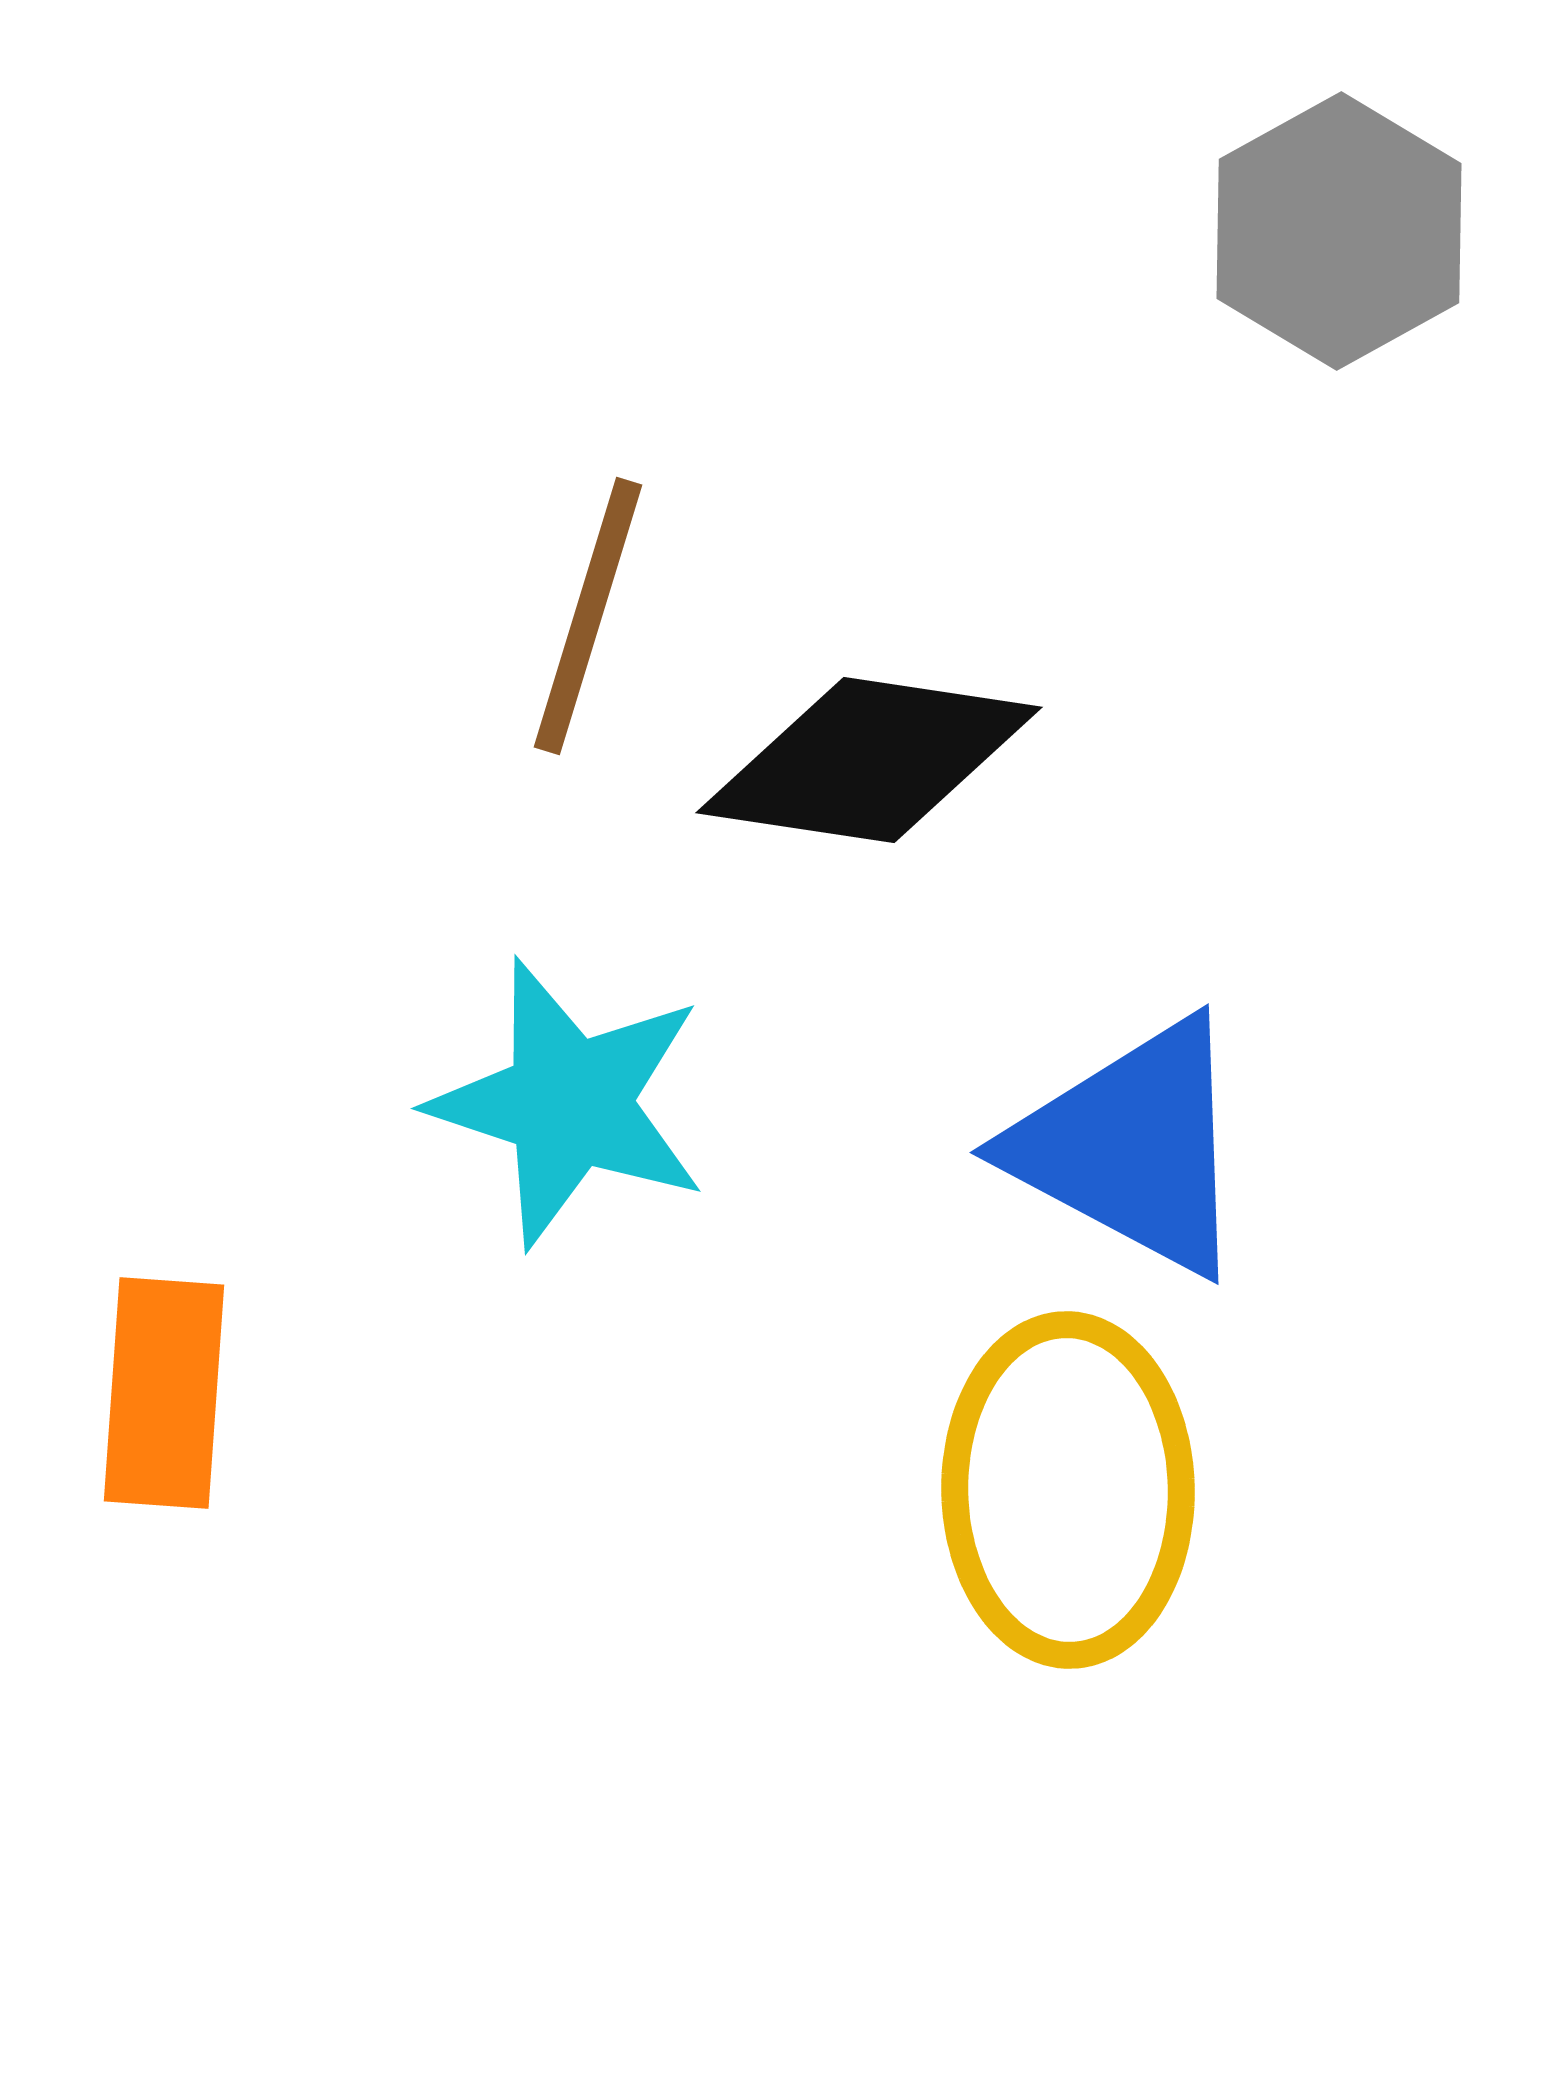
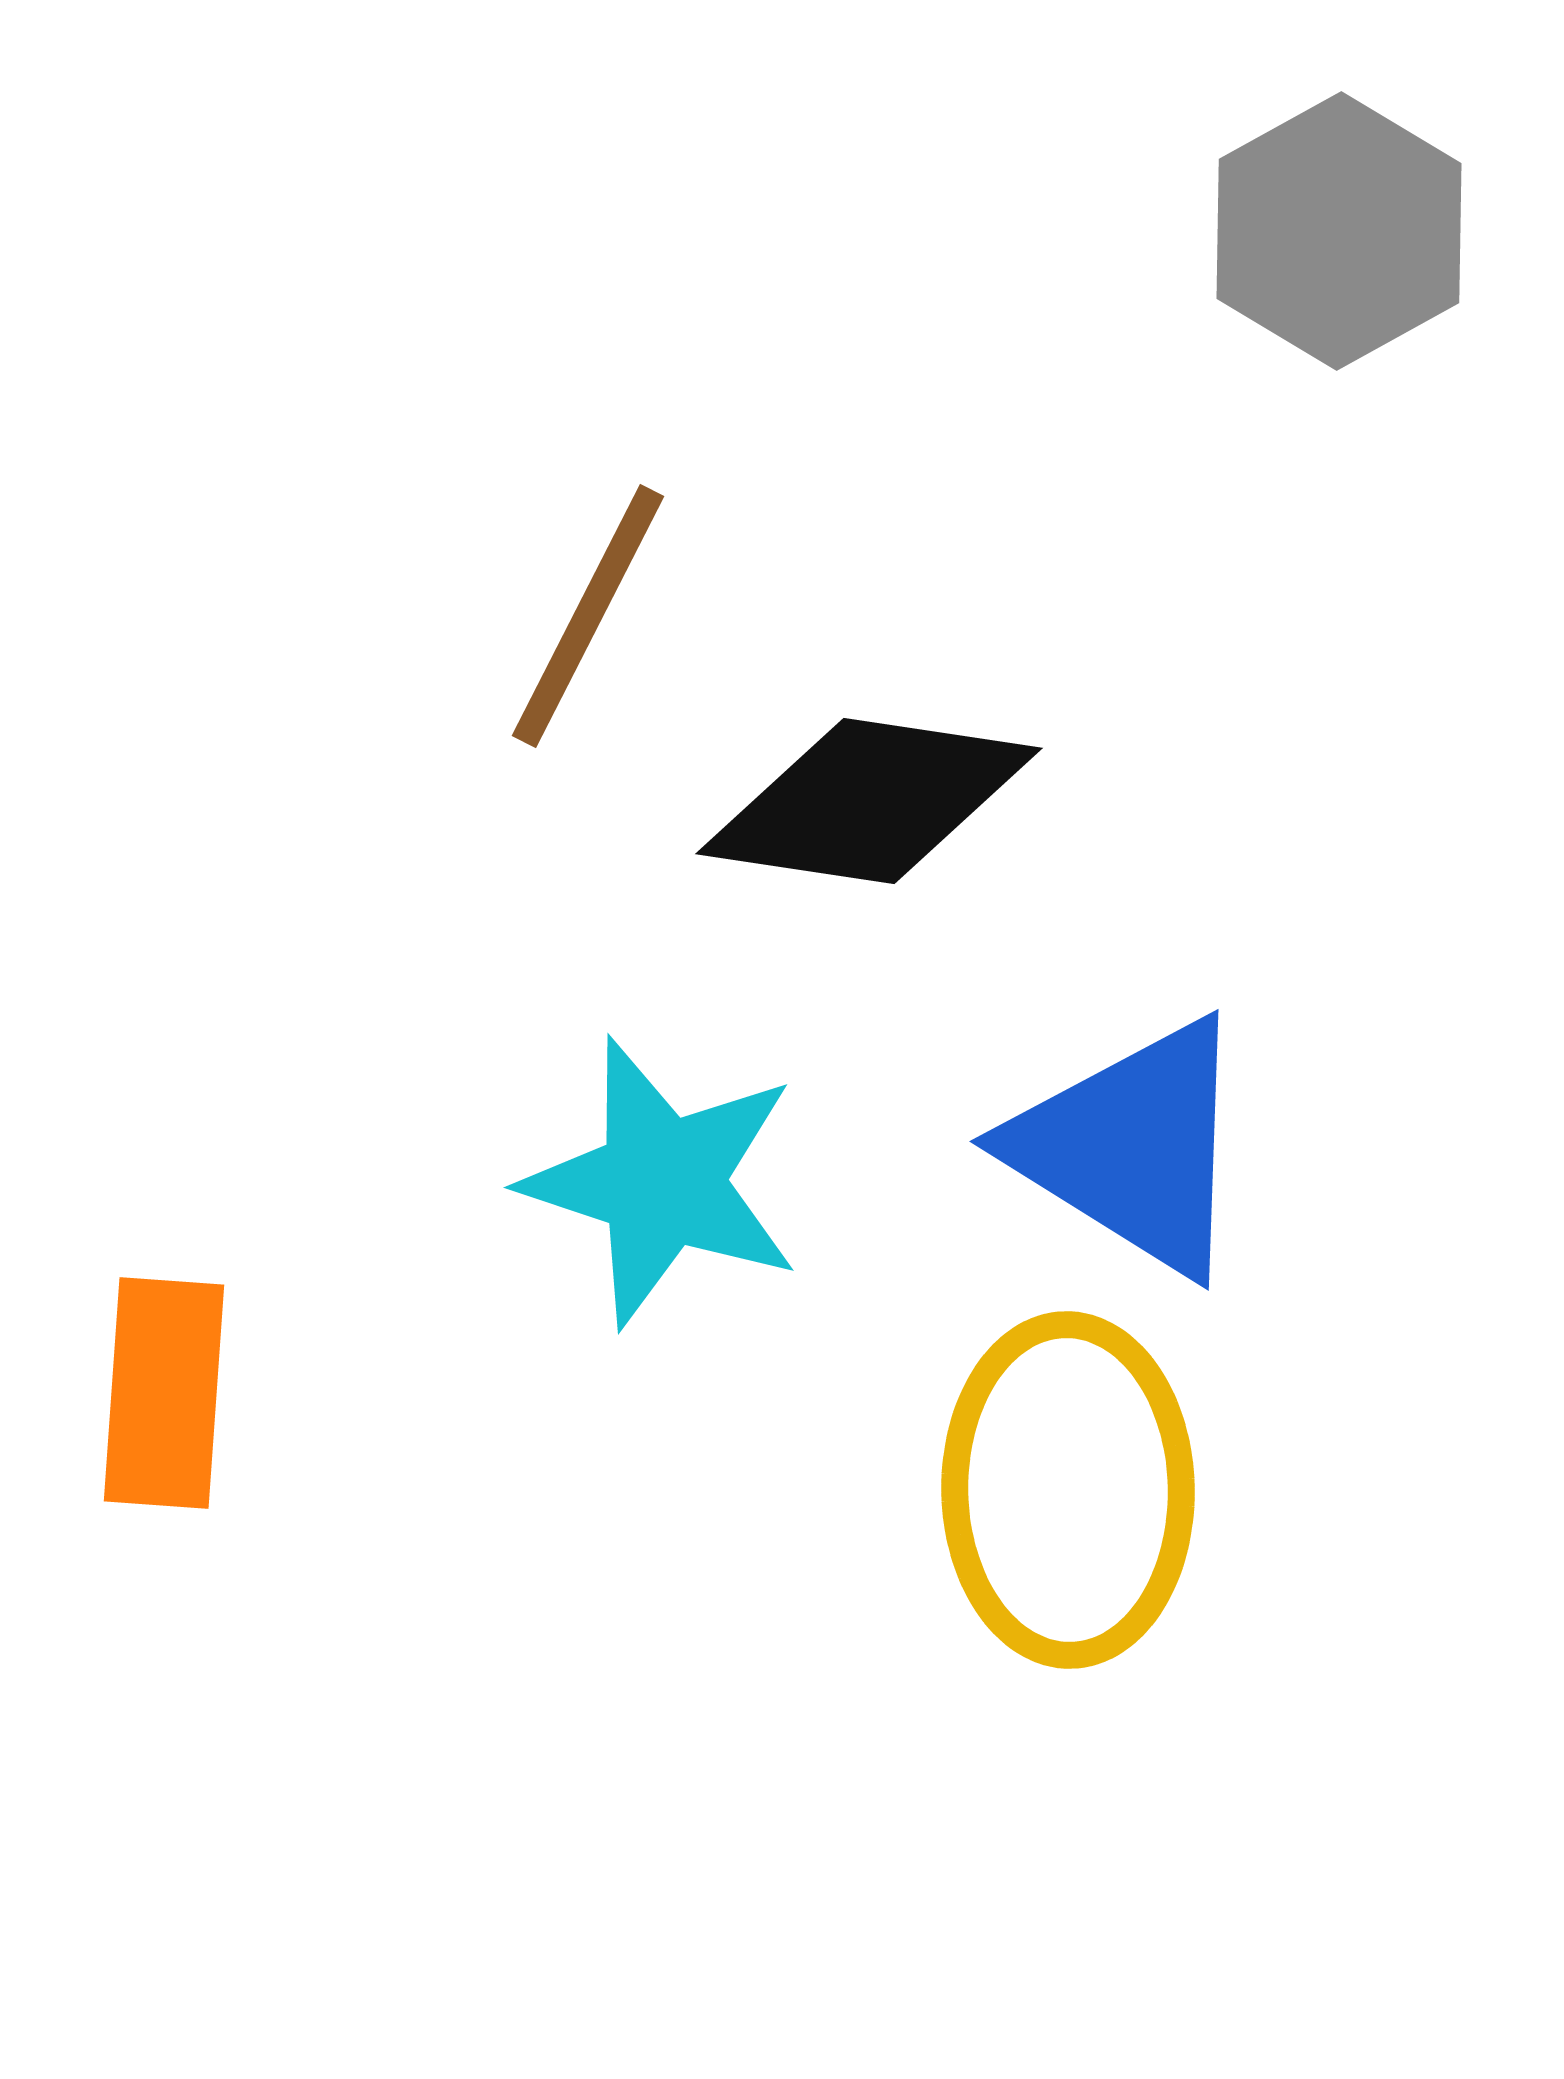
brown line: rotated 10 degrees clockwise
black diamond: moved 41 px down
cyan star: moved 93 px right, 79 px down
blue triangle: rotated 4 degrees clockwise
